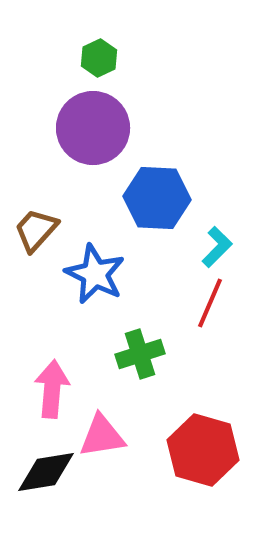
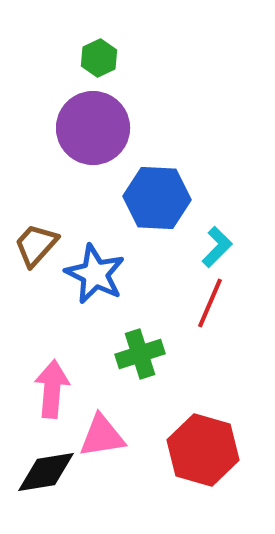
brown trapezoid: moved 15 px down
